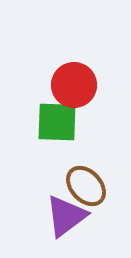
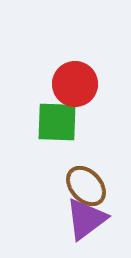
red circle: moved 1 px right, 1 px up
purple triangle: moved 20 px right, 3 px down
